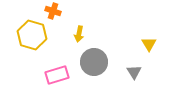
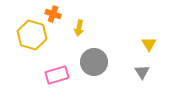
orange cross: moved 3 px down
yellow arrow: moved 6 px up
gray triangle: moved 8 px right
